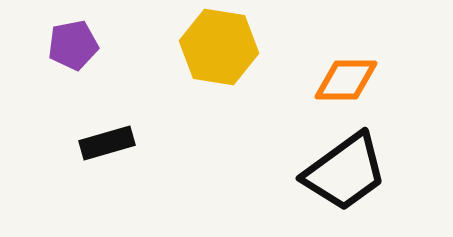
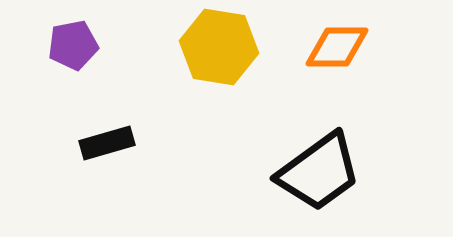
orange diamond: moved 9 px left, 33 px up
black trapezoid: moved 26 px left
